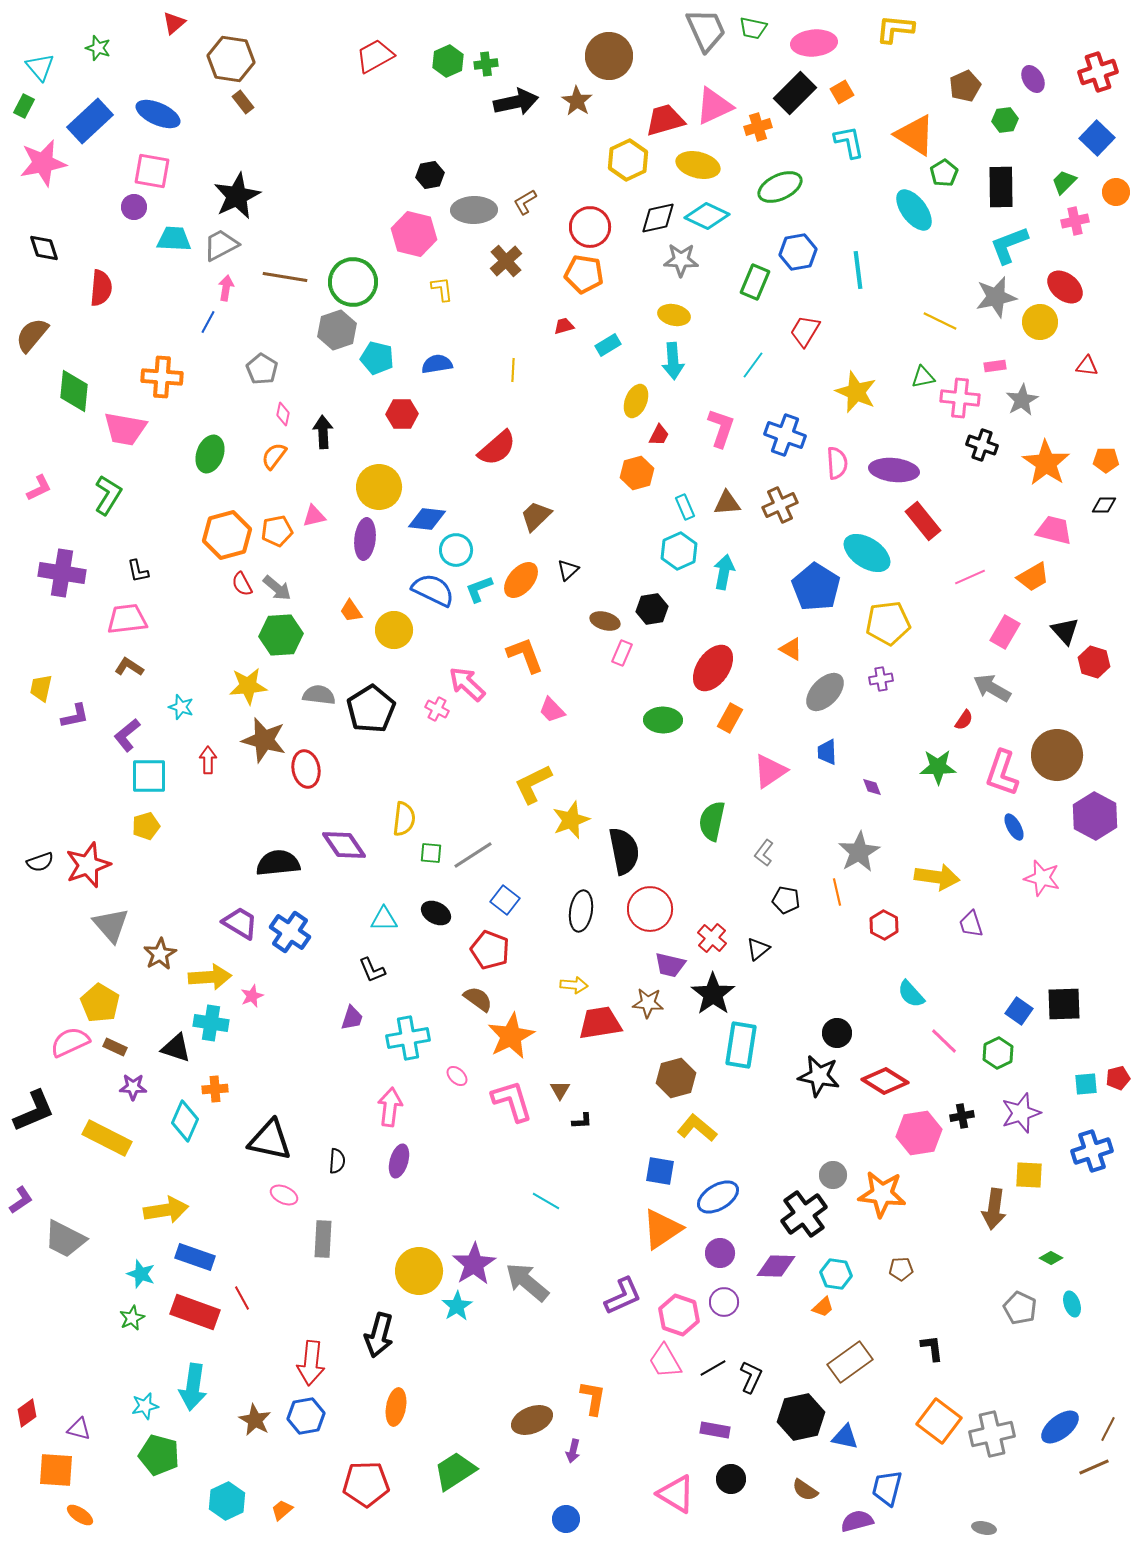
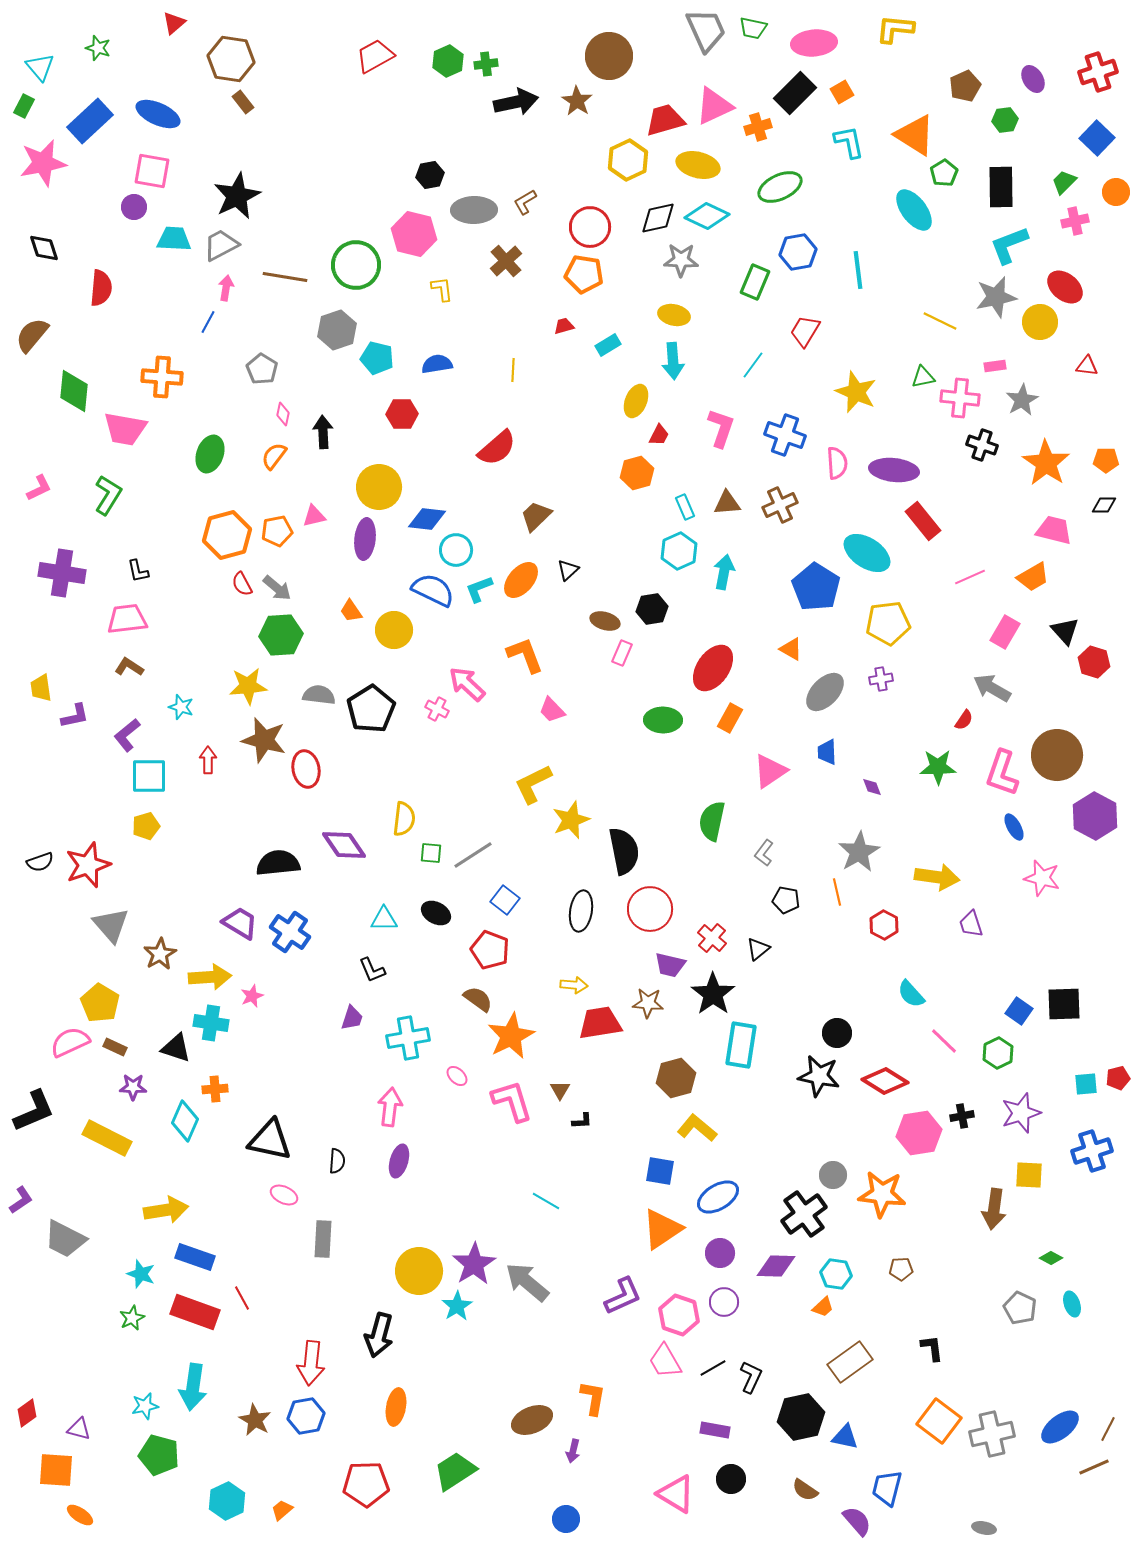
green circle at (353, 282): moved 3 px right, 17 px up
yellow trapezoid at (41, 688): rotated 20 degrees counterclockwise
purple semicircle at (857, 1521): rotated 64 degrees clockwise
